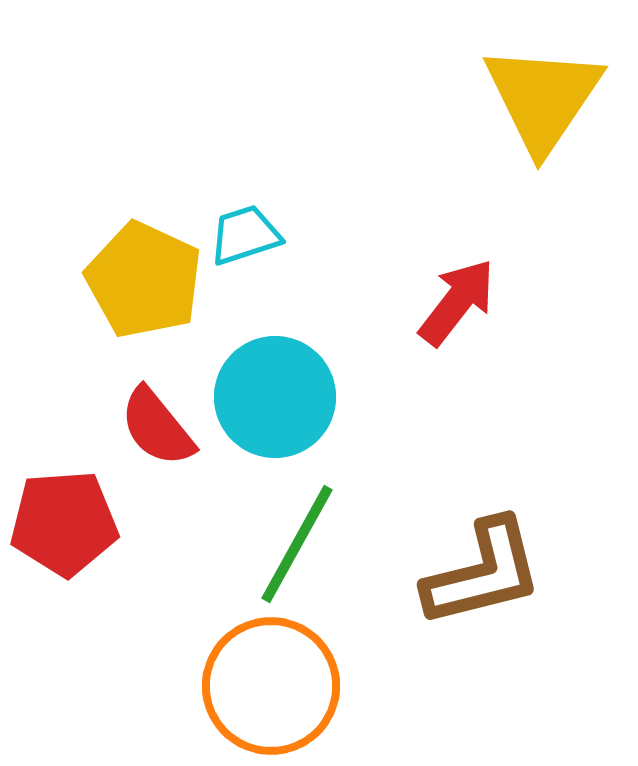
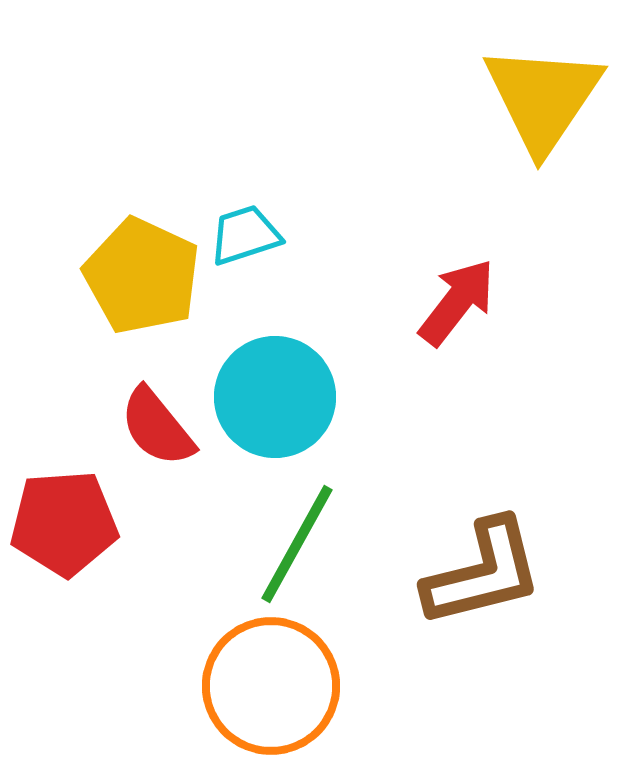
yellow pentagon: moved 2 px left, 4 px up
